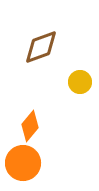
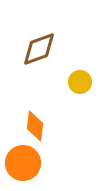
brown diamond: moved 2 px left, 2 px down
orange diamond: moved 5 px right; rotated 32 degrees counterclockwise
